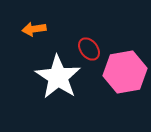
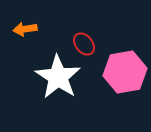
orange arrow: moved 9 px left
red ellipse: moved 5 px left, 5 px up
